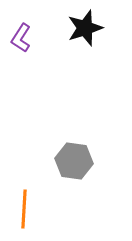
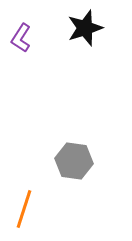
orange line: rotated 15 degrees clockwise
